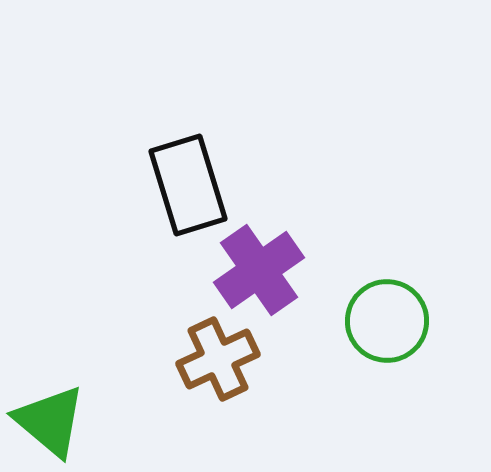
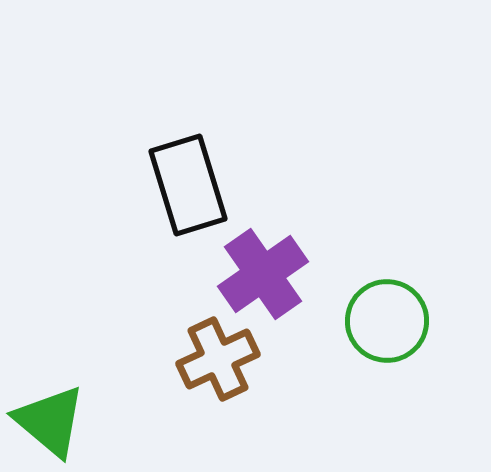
purple cross: moved 4 px right, 4 px down
